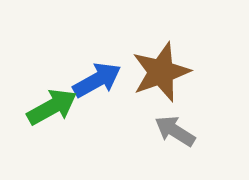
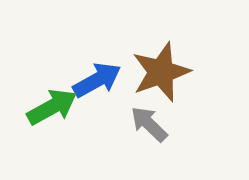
gray arrow: moved 26 px left, 7 px up; rotated 12 degrees clockwise
